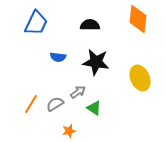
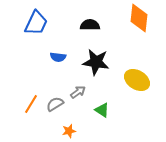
orange diamond: moved 1 px right, 1 px up
yellow ellipse: moved 3 px left, 2 px down; rotated 35 degrees counterclockwise
green triangle: moved 8 px right, 2 px down
